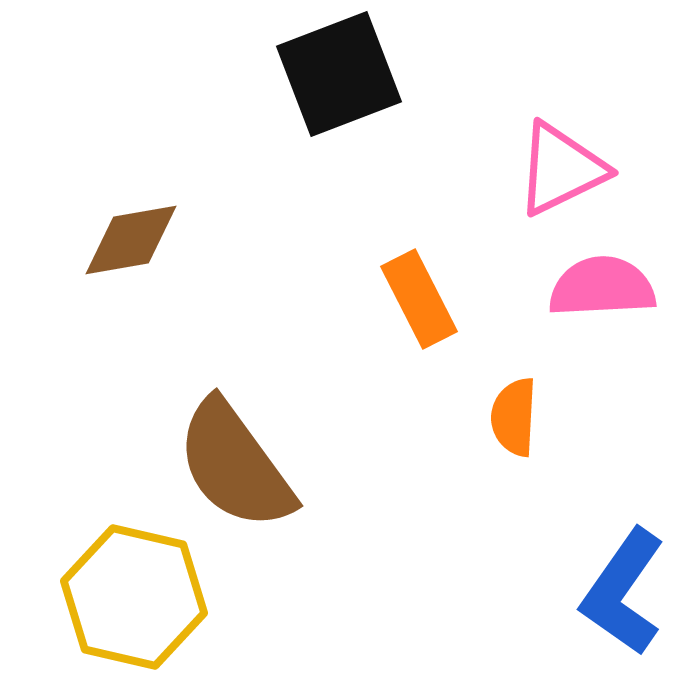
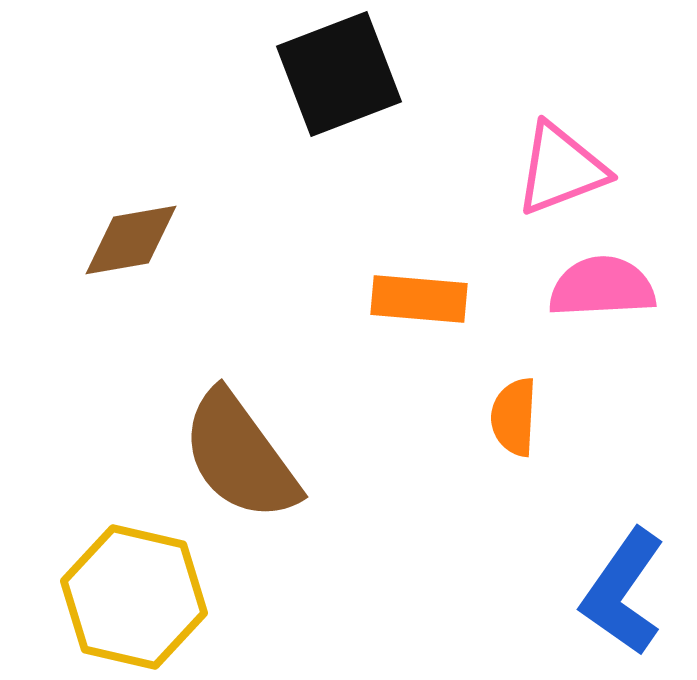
pink triangle: rotated 5 degrees clockwise
orange rectangle: rotated 58 degrees counterclockwise
brown semicircle: moved 5 px right, 9 px up
